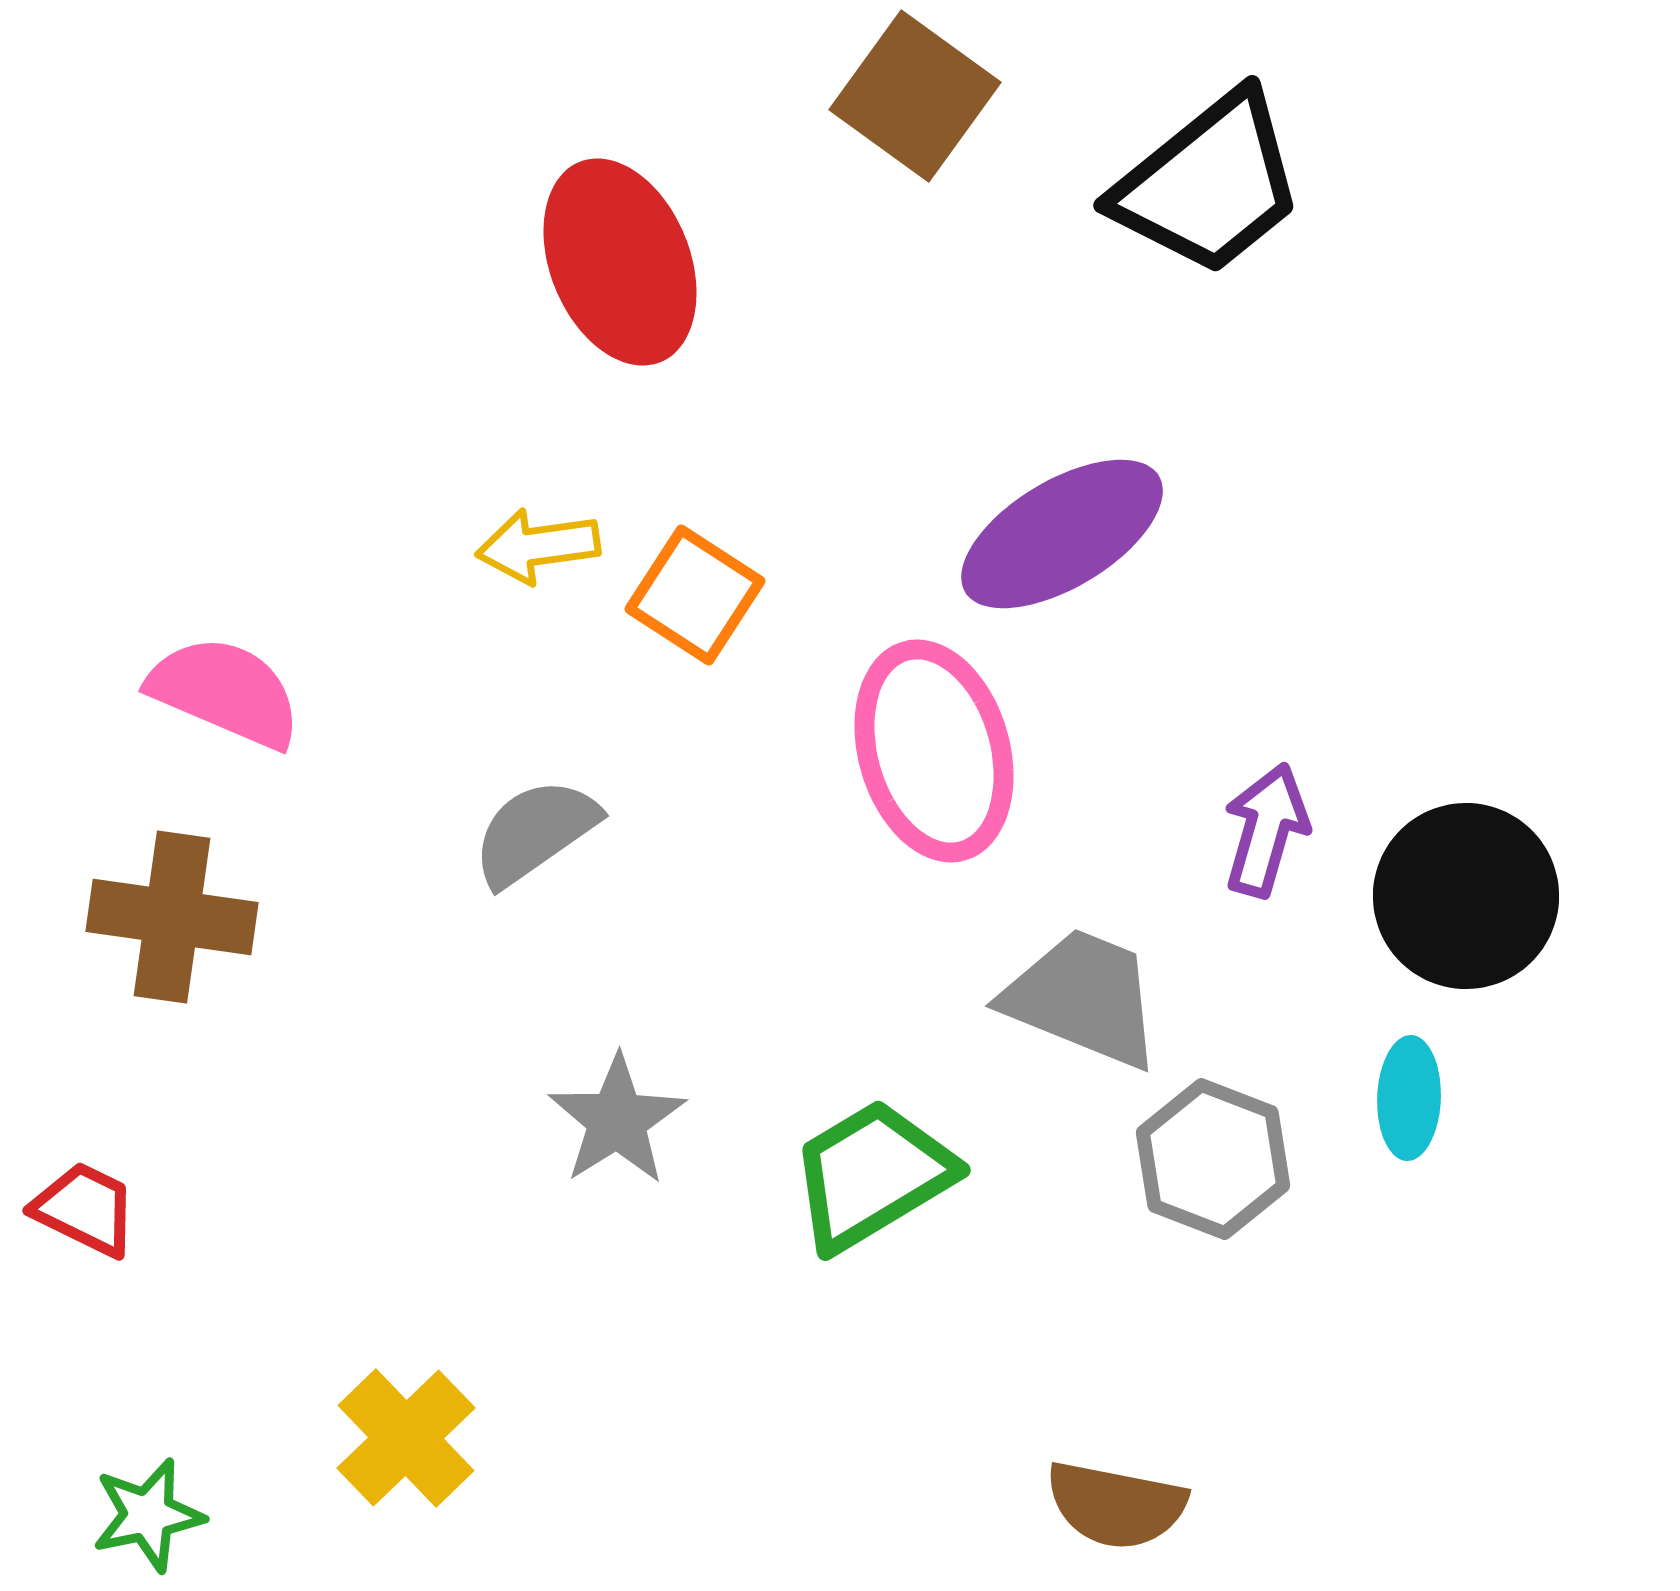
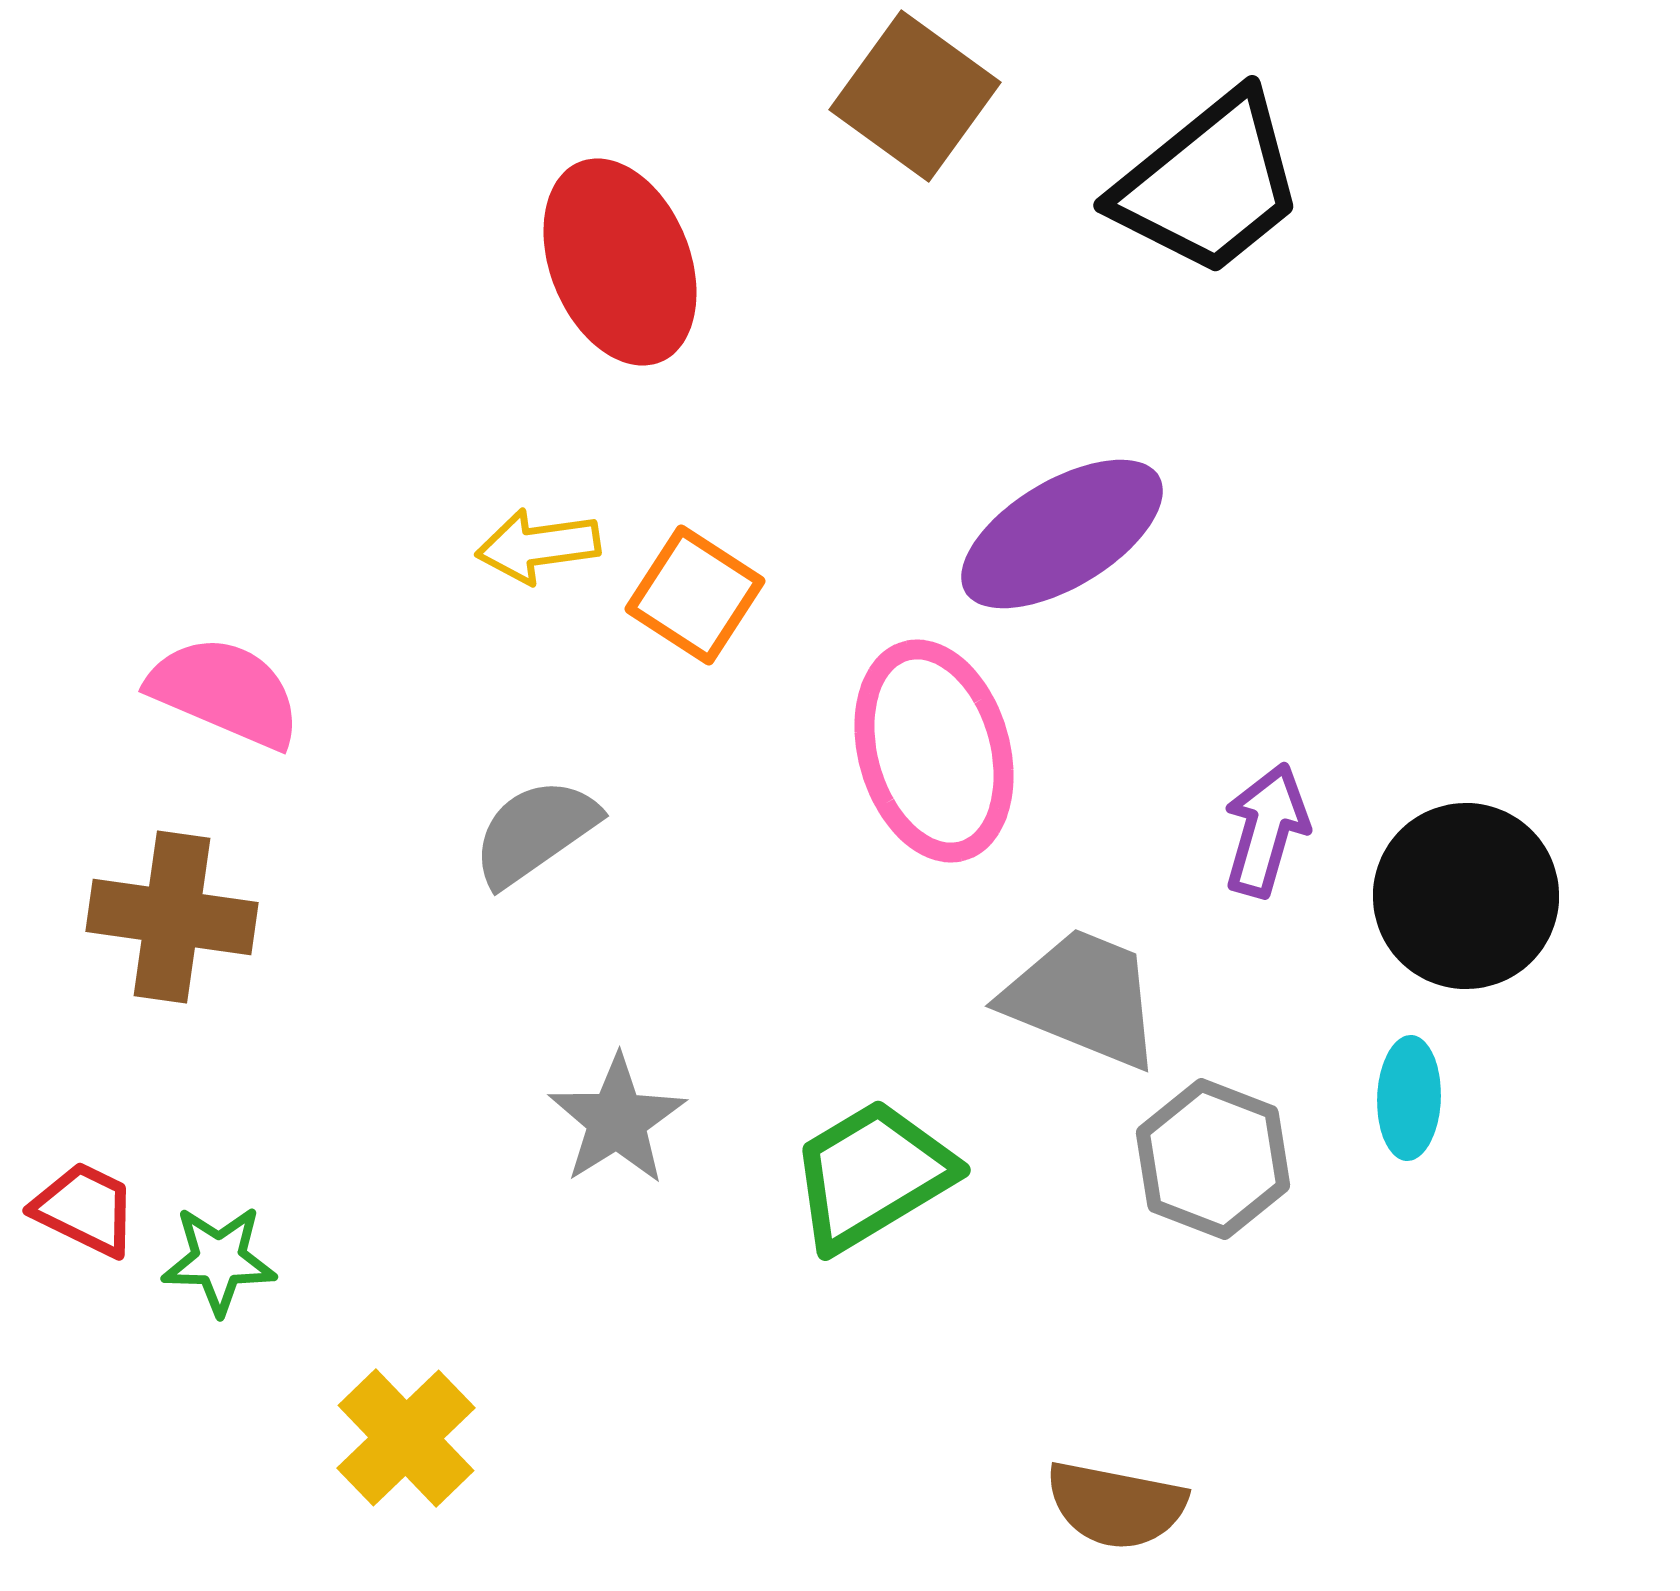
green star: moved 71 px right, 255 px up; rotated 13 degrees clockwise
